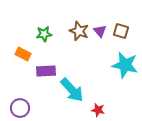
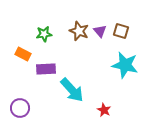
purple rectangle: moved 2 px up
red star: moved 6 px right; rotated 16 degrees clockwise
